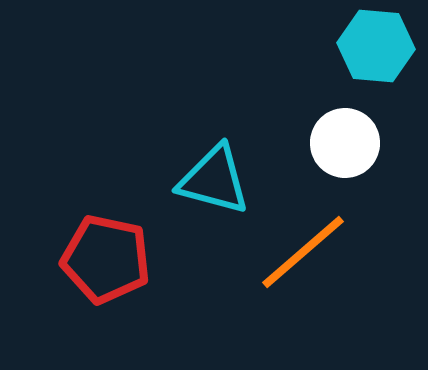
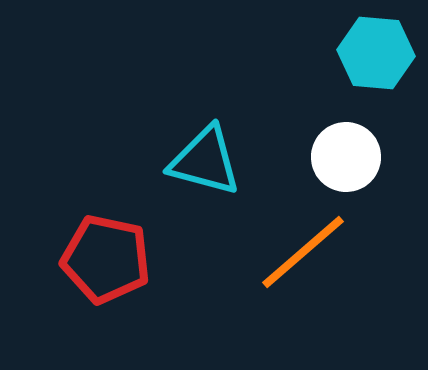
cyan hexagon: moved 7 px down
white circle: moved 1 px right, 14 px down
cyan triangle: moved 9 px left, 19 px up
